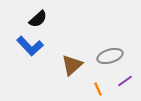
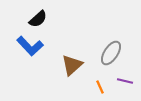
gray ellipse: moved 1 px right, 3 px up; rotated 40 degrees counterclockwise
purple line: rotated 49 degrees clockwise
orange line: moved 2 px right, 2 px up
